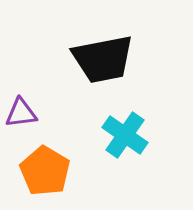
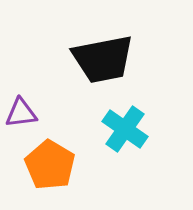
cyan cross: moved 6 px up
orange pentagon: moved 5 px right, 6 px up
